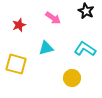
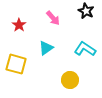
pink arrow: rotated 14 degrees clockwise
red star: rotated 16 degrees counterclockwise
cyan triangle: rotated 21 degrees counterclockwise
yellow circle: moved 2 px left, 2 px down
